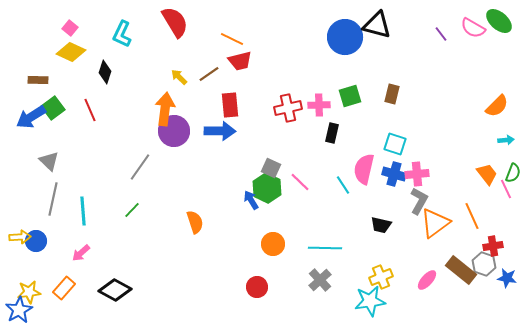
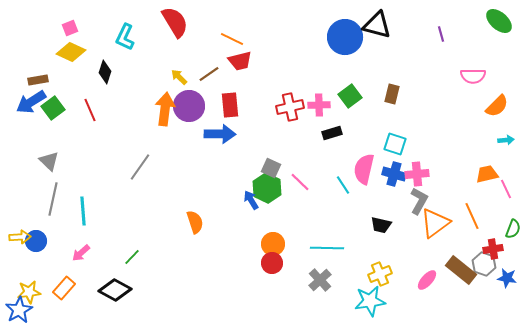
pink square at (70, 28): rotated 28 degrees clockwise
pink semicircle at (473, 28): moved 48 px down; rotated 30 degrees counterclockwise
cyan L-shape at (122, 34): moved 3 px right, 3 px down
purple line at (441, 34): rotated 21 degrees clockwise
brown rectangle at (38, 80): rotated 12 degrees counterclockwise
green square at (350, 96): rotated 20 degrees counterclockwise
red cross at (288, 108): moved 2 px right, 1 px up
blue arrow at (31, 117): moved 15 px up
purple circle at (174, 131): moved 15 px right, 25 px up
blue arrow at (220, 131): moved 3 px down
black rectangle at (332, 133): rotated 60 degrees clockwise
green semicircle at (513, 173): moved 56 px down
orange trapezoid at (487, 174): rotated 65 degrees counterclockwise
green line at (132, 210): moved 47 px down
red cross at (493, 246): moved 3 px down
cyan line at (325, 248): moved 2 px right
yellow cross at (381, 277): moved 1 px left, 3 px up
red circle at (257, 287): moved 15 px right, 24 px up
